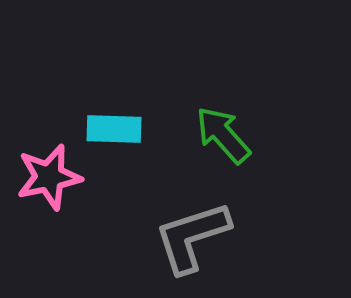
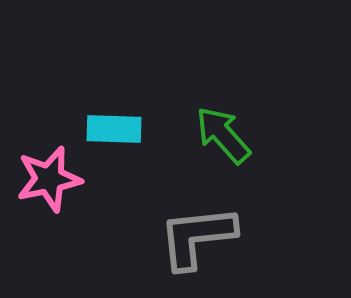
pink star: moved 2 px down
gray L-shape: moved 5 px right; rotated 12 degrees clockwise
